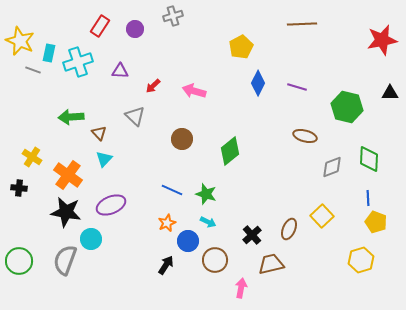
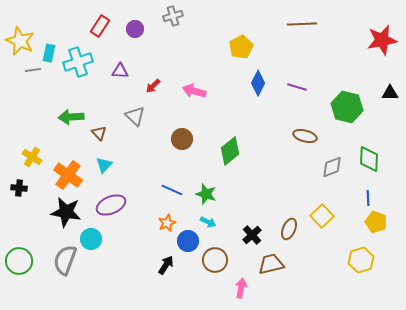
gray line at (33, 70): rotated 28 degrees counterclockwise
cyan triangle at (104, 159): moved 6 px down
